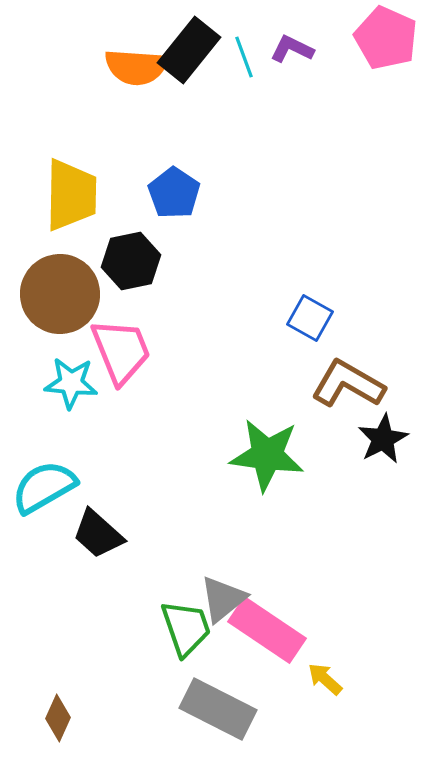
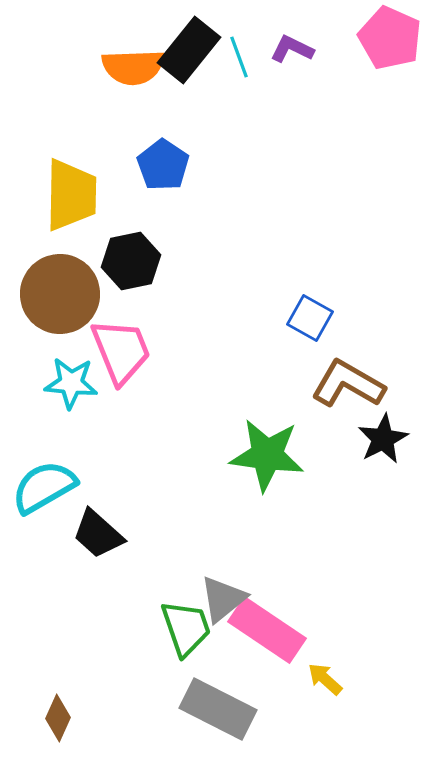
pink pentagon: moved 4 px right
cyan line: moved 5 px left
orange semicircle: moved 3 px left; rotated 6 degrees counterclockwise
blue pentagon: moved 11 px left, 28 px up
